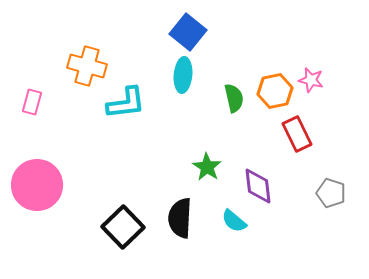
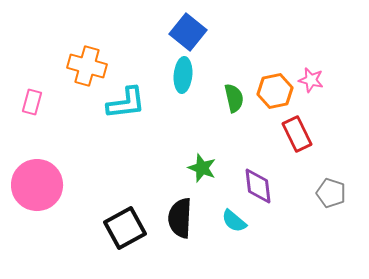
green star: moved 5 px left, 1 px down; rotated 12 degrees counterclockwise
black square: moved 2 px right, 1 px down; rotated 15 degrees clockwise
